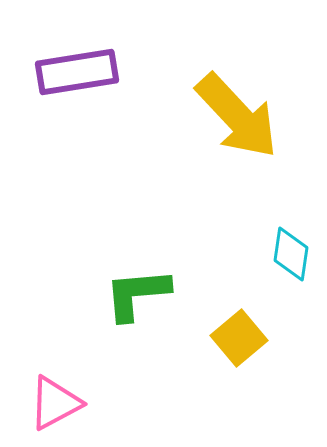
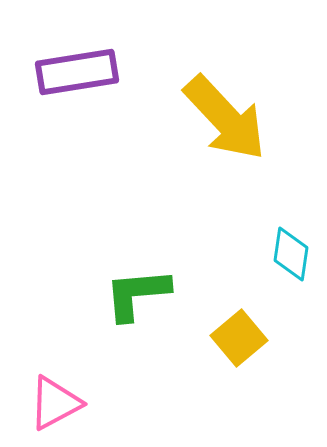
yellow arrow: moved 12 px left, 2 px down
